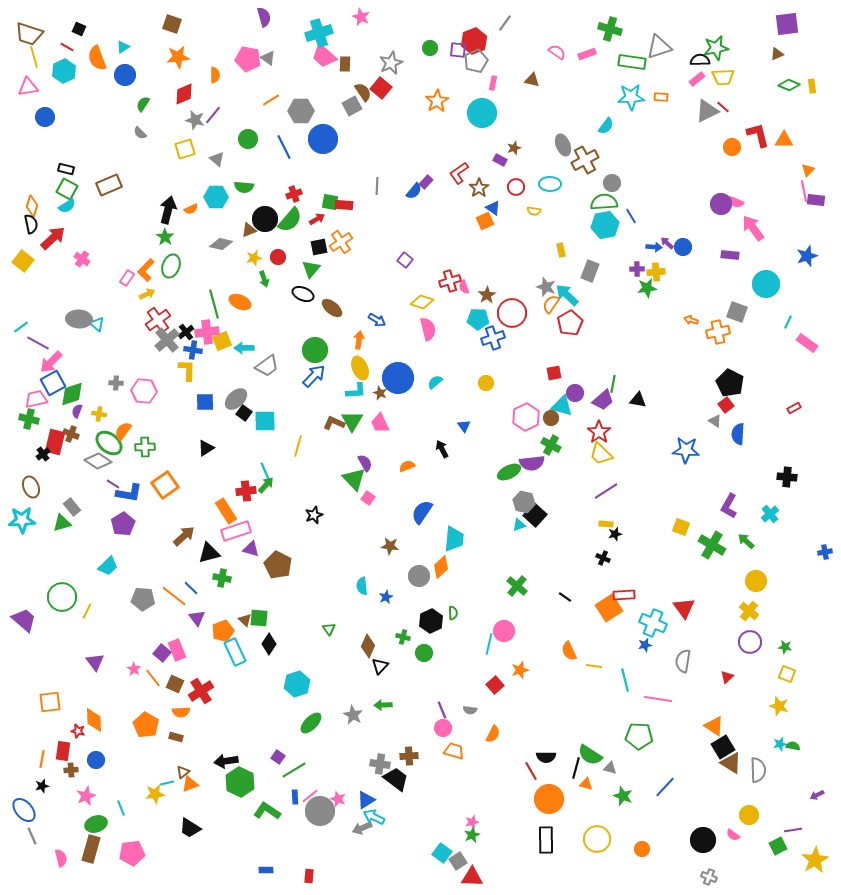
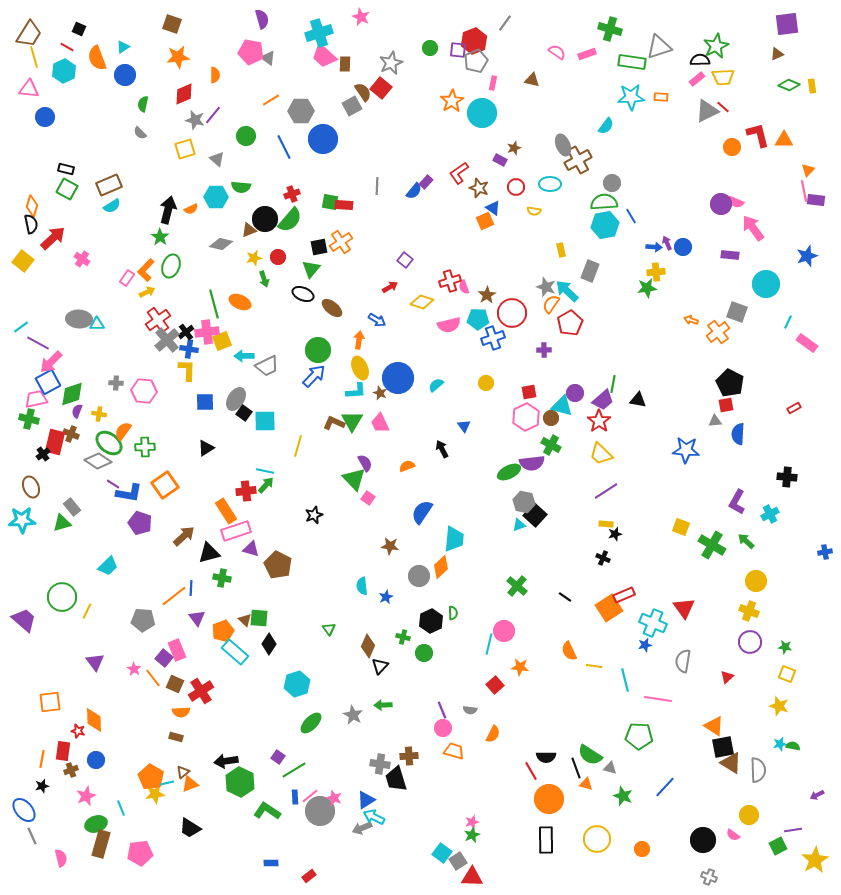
purple semicircle at (264, 17): moved 2 px left, 2 px down
brown trapezoid at (29, 34): rotated 76 degrees counterclockwise
green star at (716, 48): moved 2 px up; rotated 15 degrees counterclockwise
pink pentagon at (248, 59): moved 3 px right, 7 px up
pink triangle at (28, 87): moved 1 px right, 2 px down; rotated 15 degrees clockwise
orange star at (437, 101): moved 15 px right
green semicircle at (143, 104): rotated 21 degrees counterclockwise
green circle at (248, 139): moved 2 px left, 3 px up
brown cross at (585, 160): moved 7 px left
green semicircle at (244, 187): moved 3 px left
brown star at (479, 188): rotated 18 degrees counterclockwise
red cross at (294, 194): moved 2 px left
cyan semicircle at (67, 206): moved 45 px right
red arrow at (317, 219): moved 73 px right, 68 px down
green star at (165, 237): moved 5 px left
purple arrow at (667, 243): rotated 24 degrees clockwise
purple cross at (637, 269): moved 93 px left, 81 px down
yellow arrow at (147, 294): moved 2 px up
cyan arrow at (567, 295): moved 4 px up
cyan triangle at (97, 324): rotated 42 degrees counterclockwise
pink semicircle at (428, 329): moved 21 px right, 4 px up; rotated 90 degrees clockwise
orange cross at (718, 332): rotated 25 degrees counterclockwise
cyan arrow at (244, 348): moved 8 px down
blue cross at (193, 350): moved 4 px left, 1 px up
green circle at (315, 350): moved 3 px right
gray trapezoid at (267, 366): rotated 10 degrees clockwise
red square at (554, 373): moved 25 px left, 19 px down
cyan semicircle at (435, 382): moved 1 px right, 3 px down
blue square at (53, 383): moved 5 px left, 1 px up
gray ellipse at (236, 399): rotated 15 degrees counterclockwise
red square at (726, 405): rotated 28 degrees clockwise
gray triangle at (715, 421): rotated 40 degrees counterclockwise
red star at (599, 432): moved 11 px up
cyan line at (265, 471): rotated 54 degrees counterclockwise
purple L-shape at (729, 506): moved 8 px right, 4 px up
cyan cross at (770, 514): rotated 12 degrees clockwise
purple pentagon at (123, 524): moved 17 px right, 1 px up; rotated 20 degrees counterclockwise
blue line at (191, 588): rotated 49 degrees clockwise
red rectangle at (624, 595): rotated 20 degrees counterclockwise
orange line at (174, 596): rotated 76 degrees counterclockwise
gray pentagon at (143, 599): moved 21 px down
yellow cross at (749, 611): rotated 18 degrees counterclockwise
cyan rectangle at (235, 652): rotated 24 degrees counterclockwise
purple square at (162, 653): moved 2 px right, 5 px down
orange star at (520, 670): moved 3 px up; rotated 24 degrees clockwise
orange pentagon at (146, 725): moved 5 px right, 52 px down
black square at (723, 747): rotated 20 degrees clockwise
black line at (576, 768): rotated 35 degrees counterclockwise
brown cross at (71, 770): rotated 16 degrees counterclockwise
black trapezoid at (396, 779): rotated 144 degrees counterclockwise
pink star at (338, 799): moved 4 px left, 1 px up
brown rectangle at (91, 849): moved 10 px right, 5 px up
pink pentagon at (132, 853): moved 8 px right
blue rectangle at (266, 870): moved 5 px right, 7 px up
red rectangle at (309, 876): rotated 48 degrees clockwise
